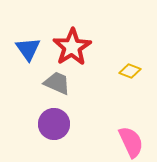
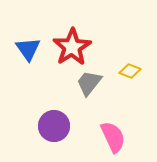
gray trapezoid: moved 32 px right; rotated 76 degrees counterclockwise
purple circle: moved 2 px down
pink semicircle: moved 18 px left, 5 px up
